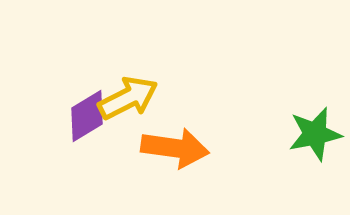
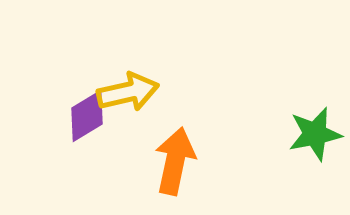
yellow arrow: moved 6 px up; rotated 14 degrees clockwise
orange arrow: moved 13 px down; rotated 86 degrees counterclockwise
